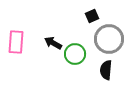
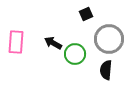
black square: moved 6 px left, 2 px up
